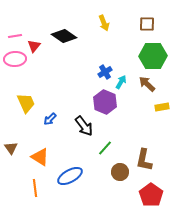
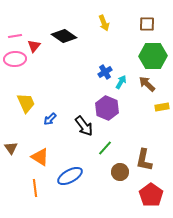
purple hexagon: moved 2 px right, 6 px down
